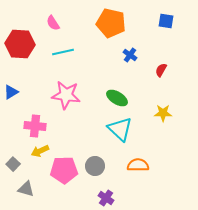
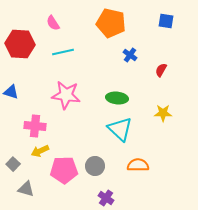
blue triangle: rotated 49 degrees clockwise
green ellipse: rotated 25 degrees counterclockwise
